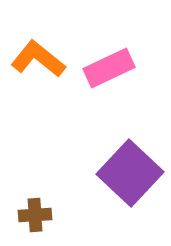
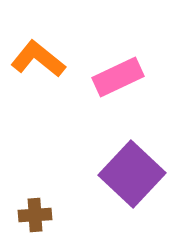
pink rectangle: moved 9 px right, 9 px down
purple square: moved 2 px right, 1 px down
